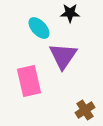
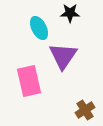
cyan ellipse: rotated 15 degrees clockwise
